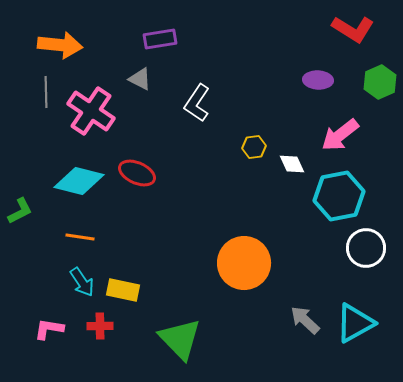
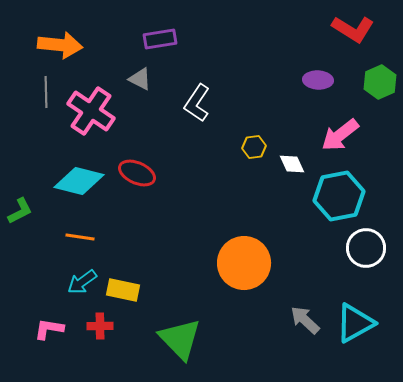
cyan arrow: rotated 88 degrees clockwise
